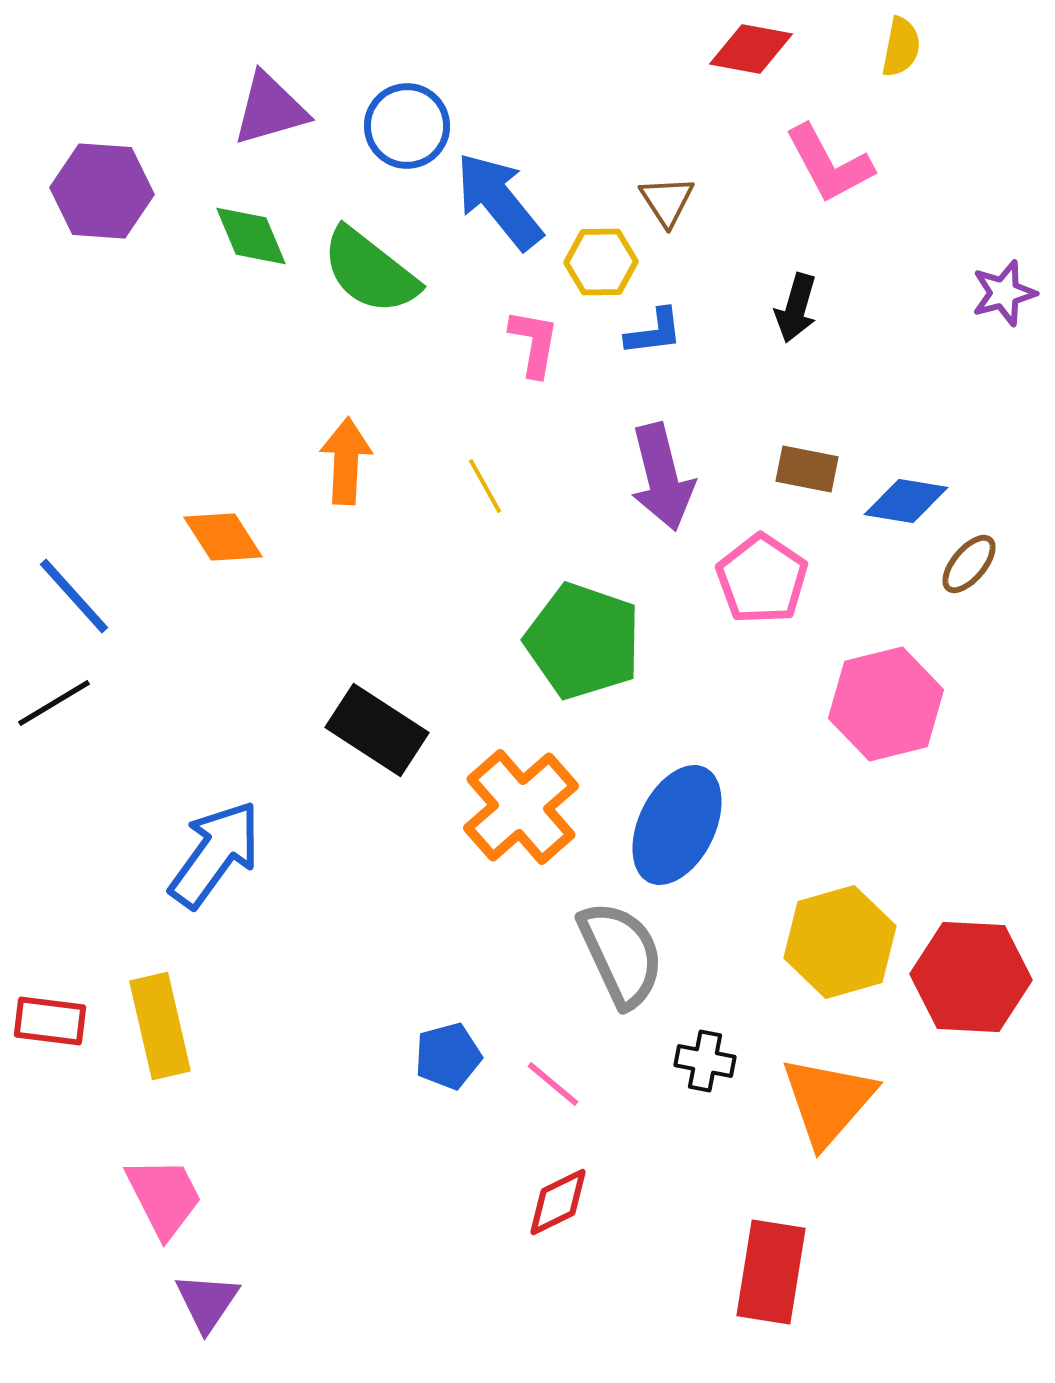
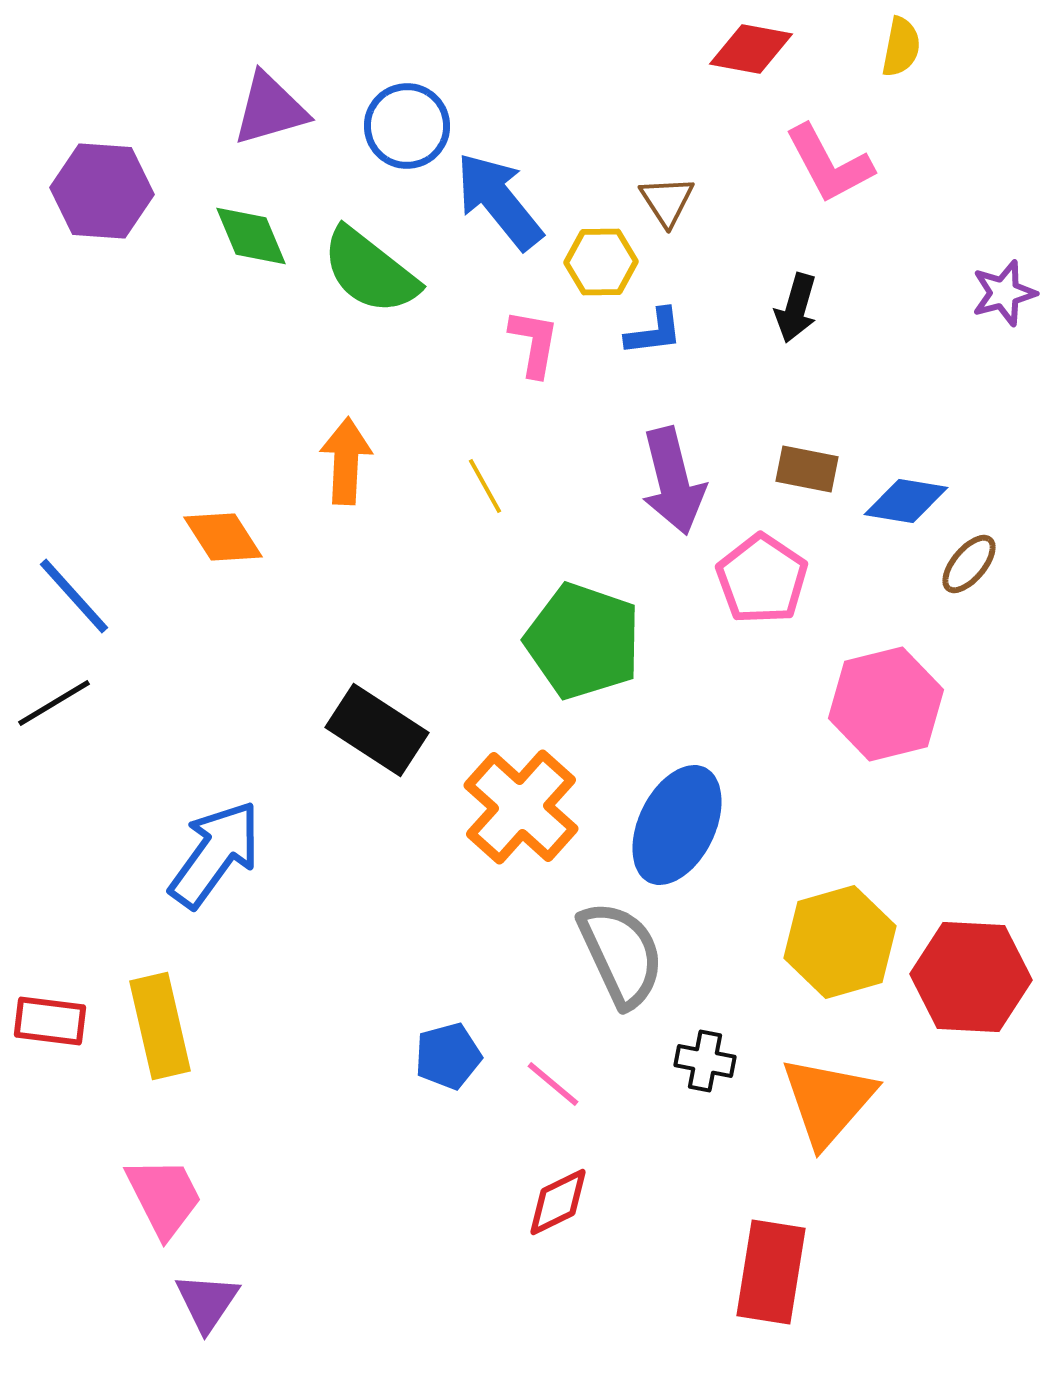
purple arrow at (662, 477): moved 11 px right, 4 px down
orange cross at (521, 807): rotated 7 degrees counterclockwise
